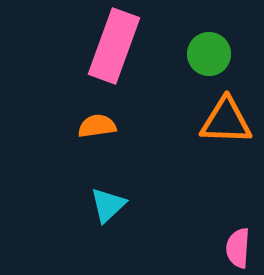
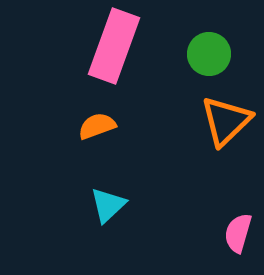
orange triangle: rotated 46 degrees counterclockwise
orange semicircle: rotated 12 degrees counterclockwise
pink semicircle: moved 15 px up; rotated 12 degrees clockwise
